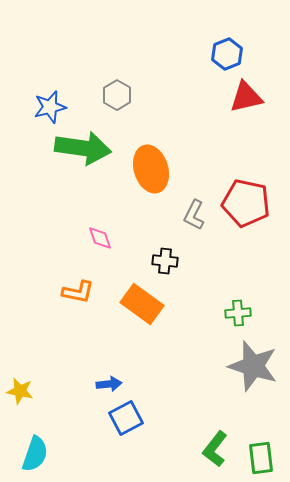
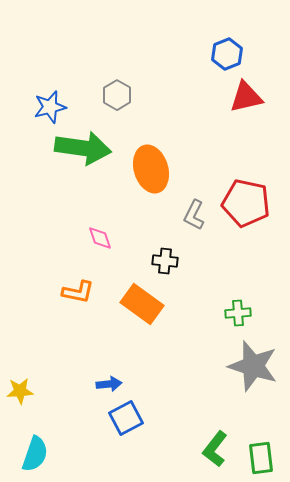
yellow star: rotated 16 degrees counterclockwise
